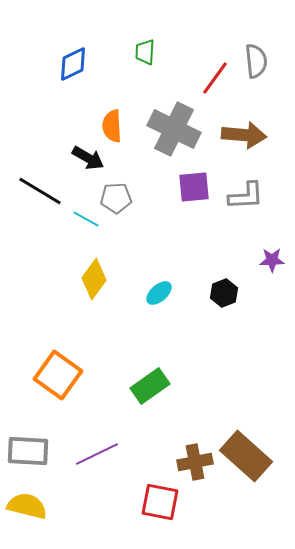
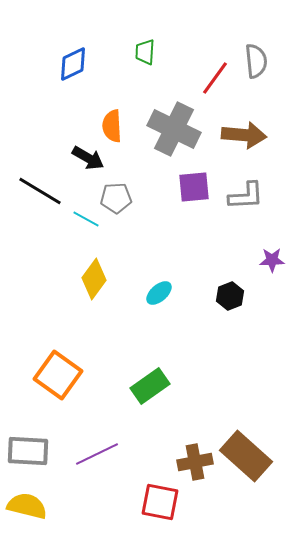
black hexagon: moved 6 px right, 3 px down
